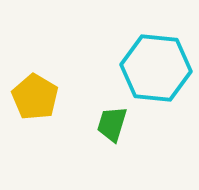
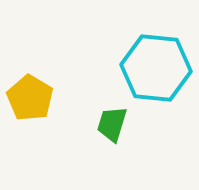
yellow pentagon: moved 5 px left, 1 px down
